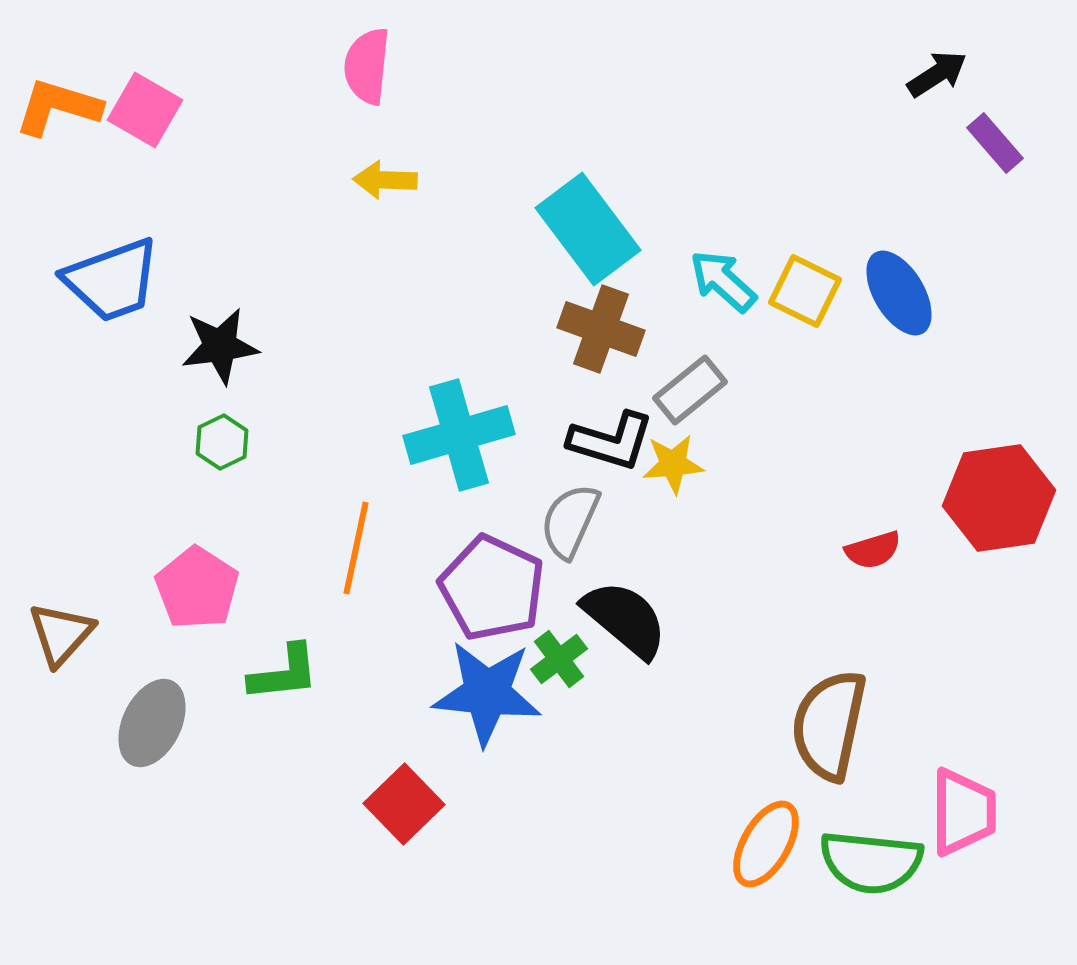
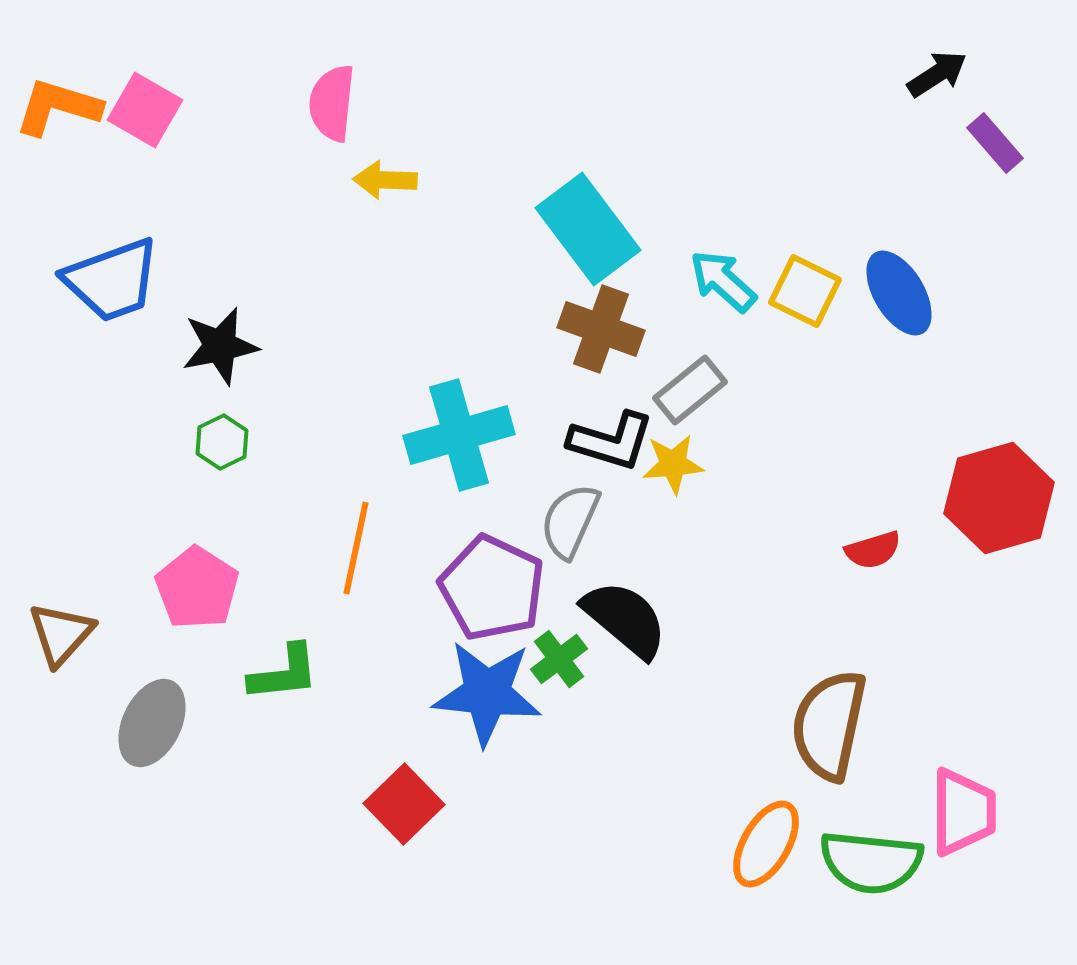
pink semicircle: moved 35 px left, 37 px down
black star: rotated 4 degrees counterclockwise
red hexagon: rotated 8 degrees counterclockwise
